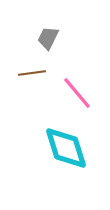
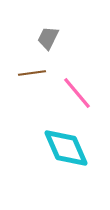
cyan diamond: rotated 6 degrees counterclockwise
